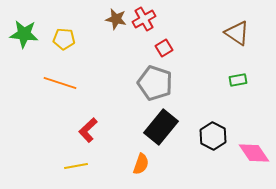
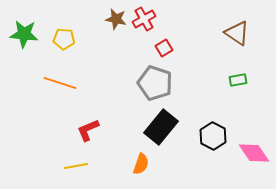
red L-shape: rotated 20 degrees clockwise
